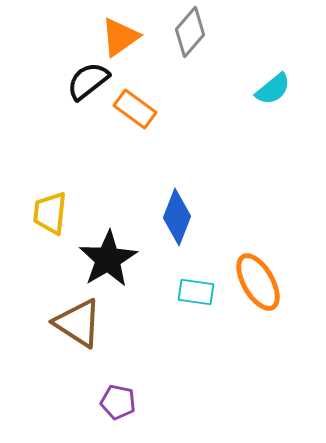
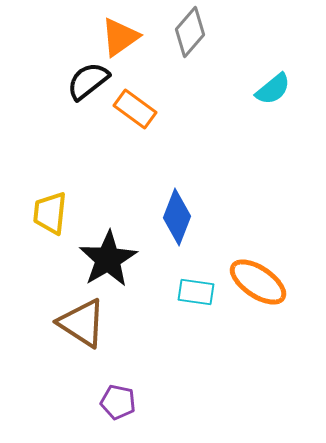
orange ellipse: rotated 26 degrees counterclockwise
brown triangle: moved 4 px right
